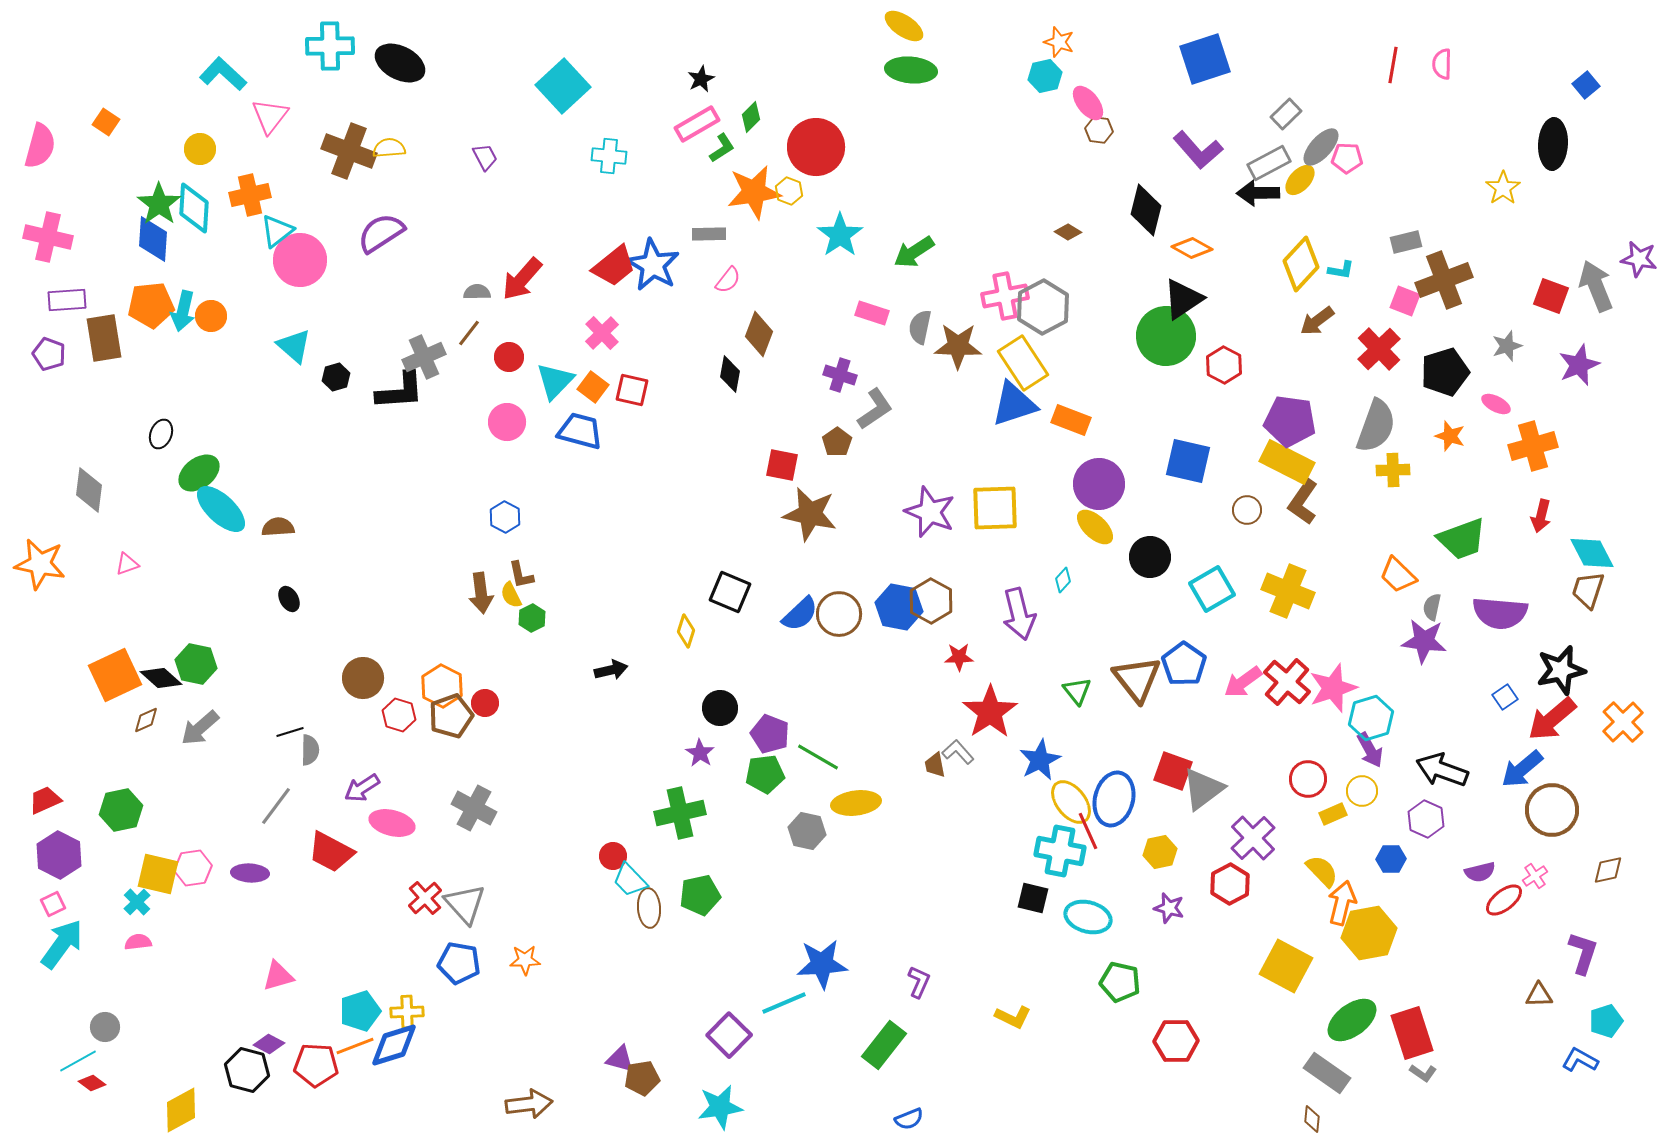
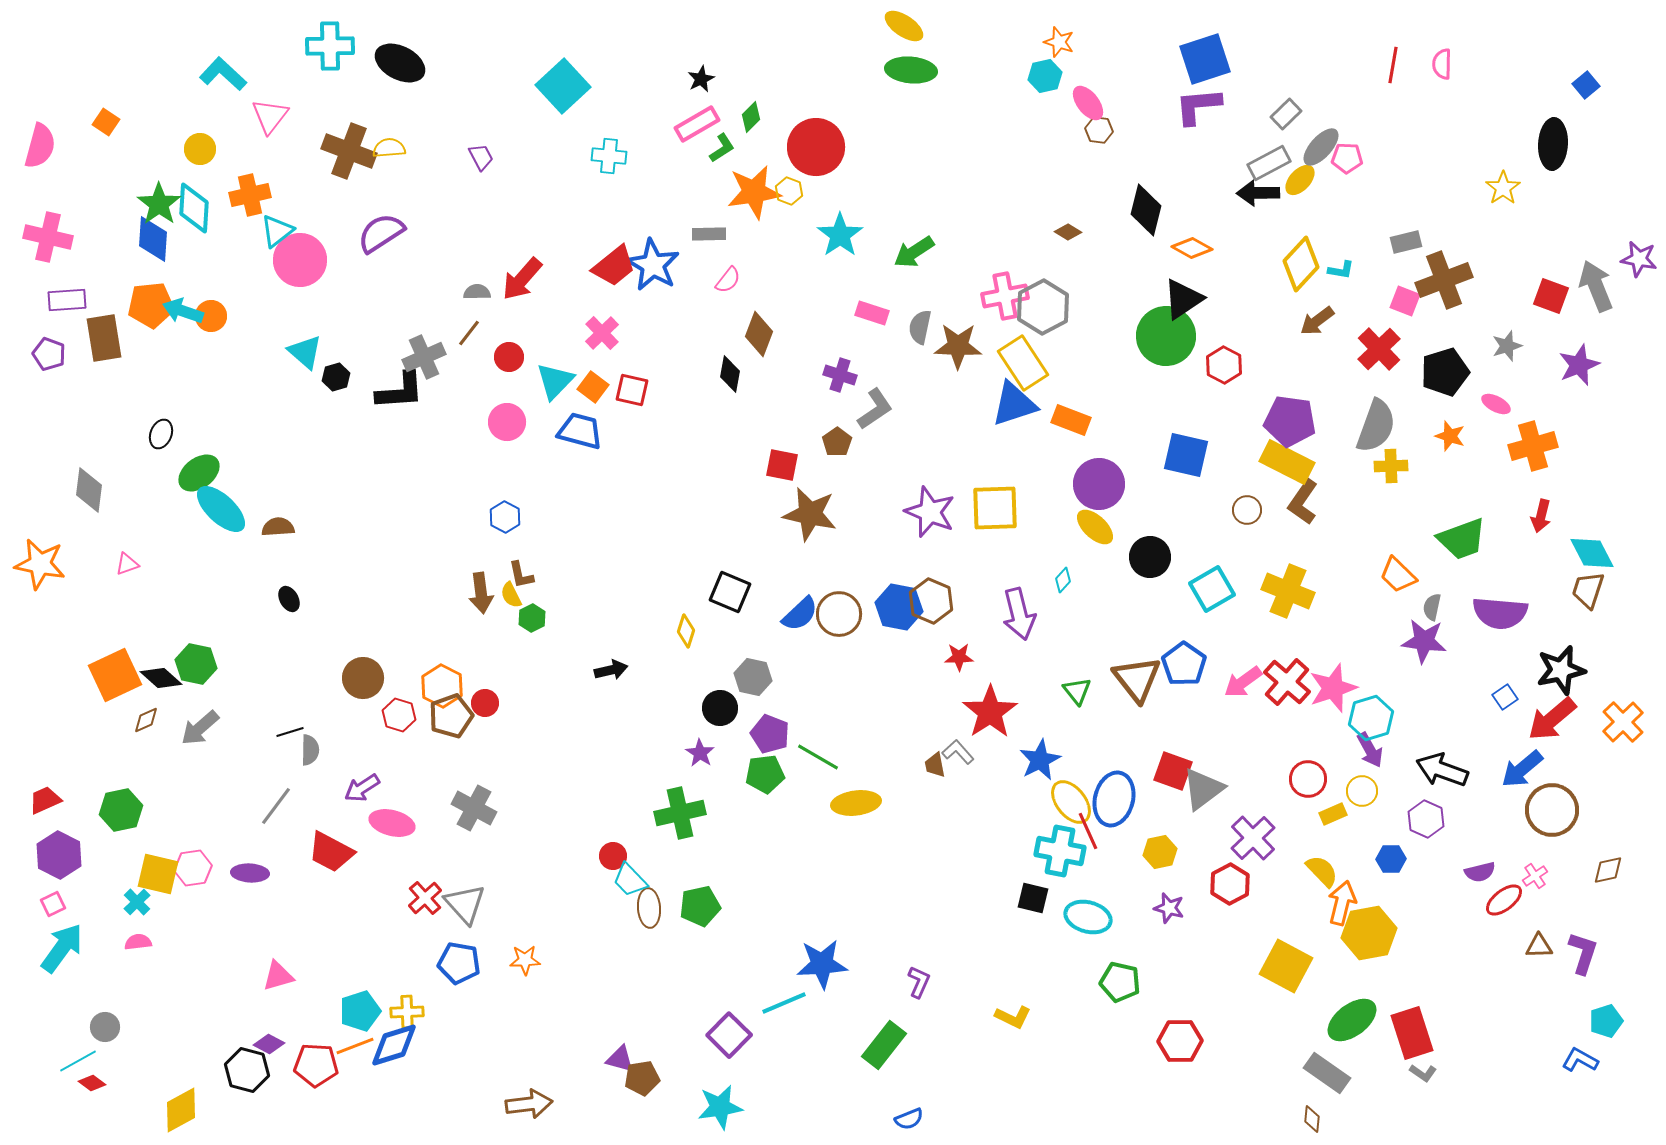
purple L-shape at (1198, 150): moved 44 px up; rotated 126 degrees clockwise
purple trapezoid at (485, 157): moved 4 px left
cyan arrow at (183, 311): rotated 96 degrees clockwise
cyan triangle at (294, 346): moved 11 px right, 6 px down
blue square at (1188, 461): moved 2 px left, 6 px up
yellow cross at (1393, 470): moved 2 px left, 4 px up
brown hexagon at (931, 601): rotated 6 degrees counterclockwise
gray hexagon at (807, 831): moved 54 px left, 154 px up
green pentagon at (700, 895): moved 11 px down
cyan arrow at (62, 944): moved 4 px down
brown triangle at (1539, 995): moved 49 px up
red hexagon at (1176, 1041): moved 4 px right
